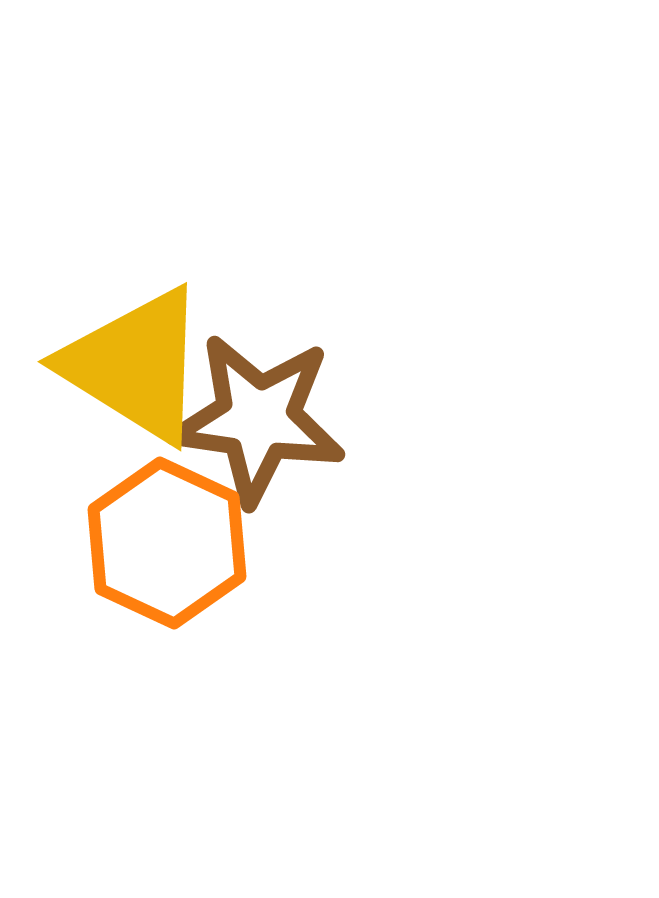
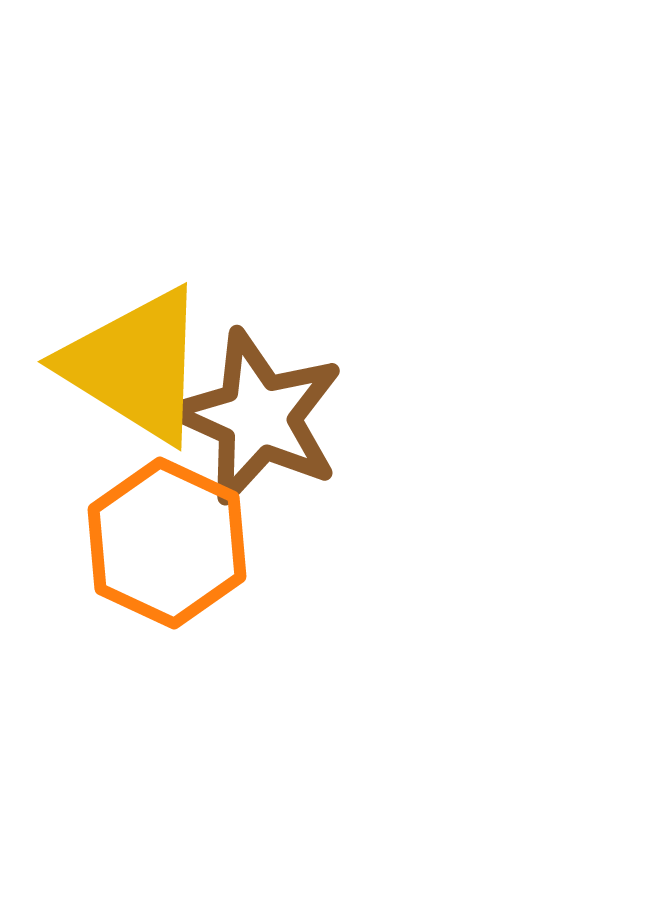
brown star: moved 2 px up; rotated 16 degrees clockwise
